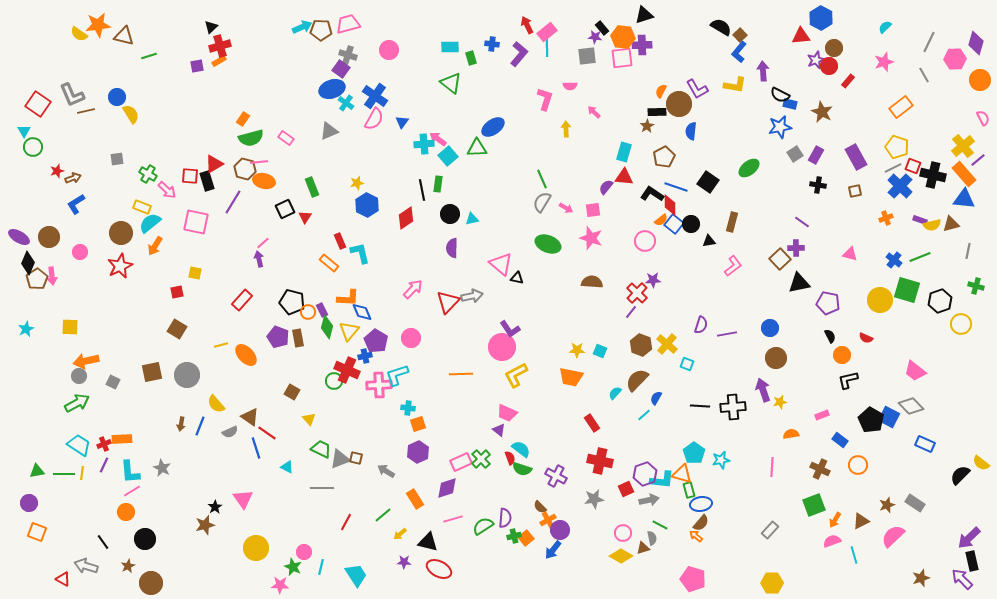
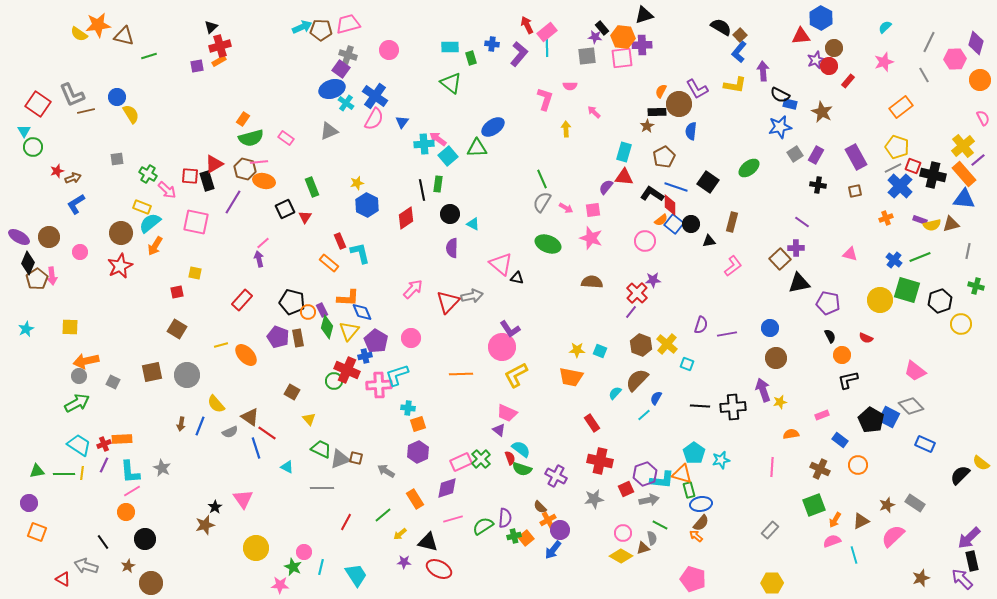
cyan triangle at (472, 219): moved 1 px right, 5 px down; rotated 40 degrees clockwise
